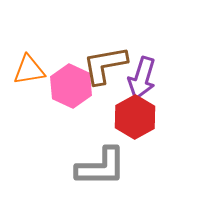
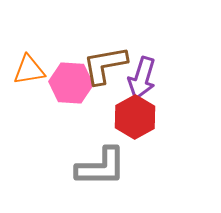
pink hexagon: moved 3 px up; rotated 21 degrees counterclockwise
